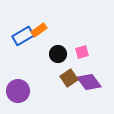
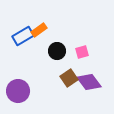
black circle: moved 1 px left, 3 px up
